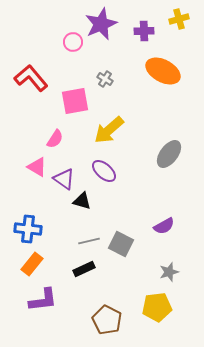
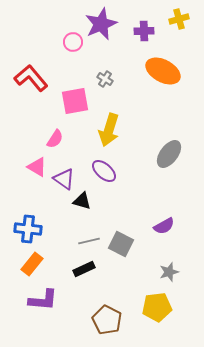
yellow arrow: rotated 32 degrees counterclockwise
purple L-shape: rotated 12 degrees clockwise
